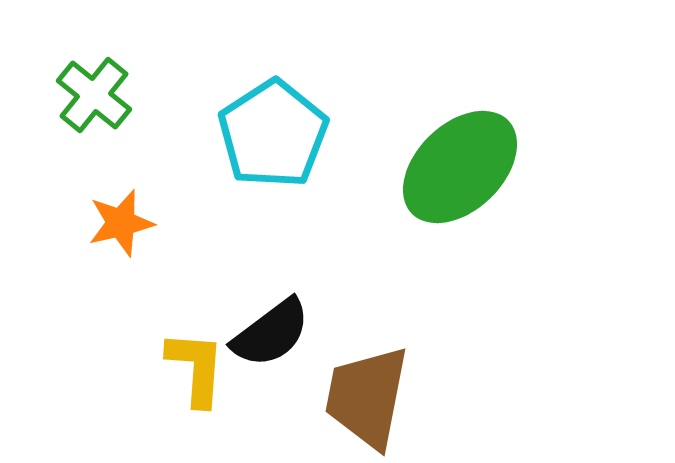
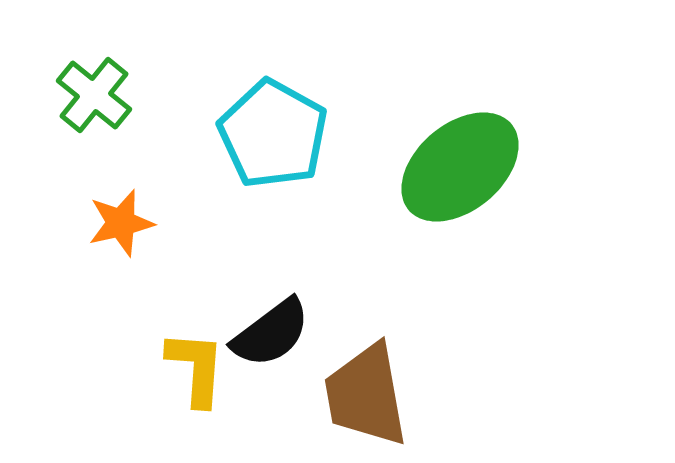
cyan pentagon: rotated 10 degrees counterclockwise
green ellipse: rotated 4 degrees clockwise
brown trapezoid: moved 1 px left, 2 px up; rotated 21 degrees counterclockwise
